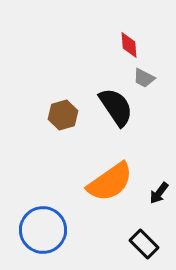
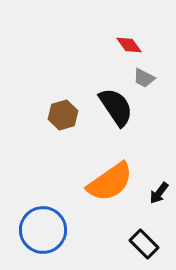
red diamond: rotated 32 degrees counterclockwise
